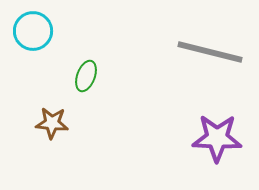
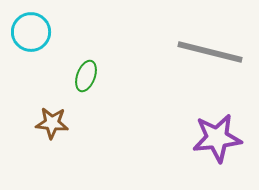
cyan circle: moved 2 px left, 1 px down
purple star: rotated 9 degrees counterclockwise
